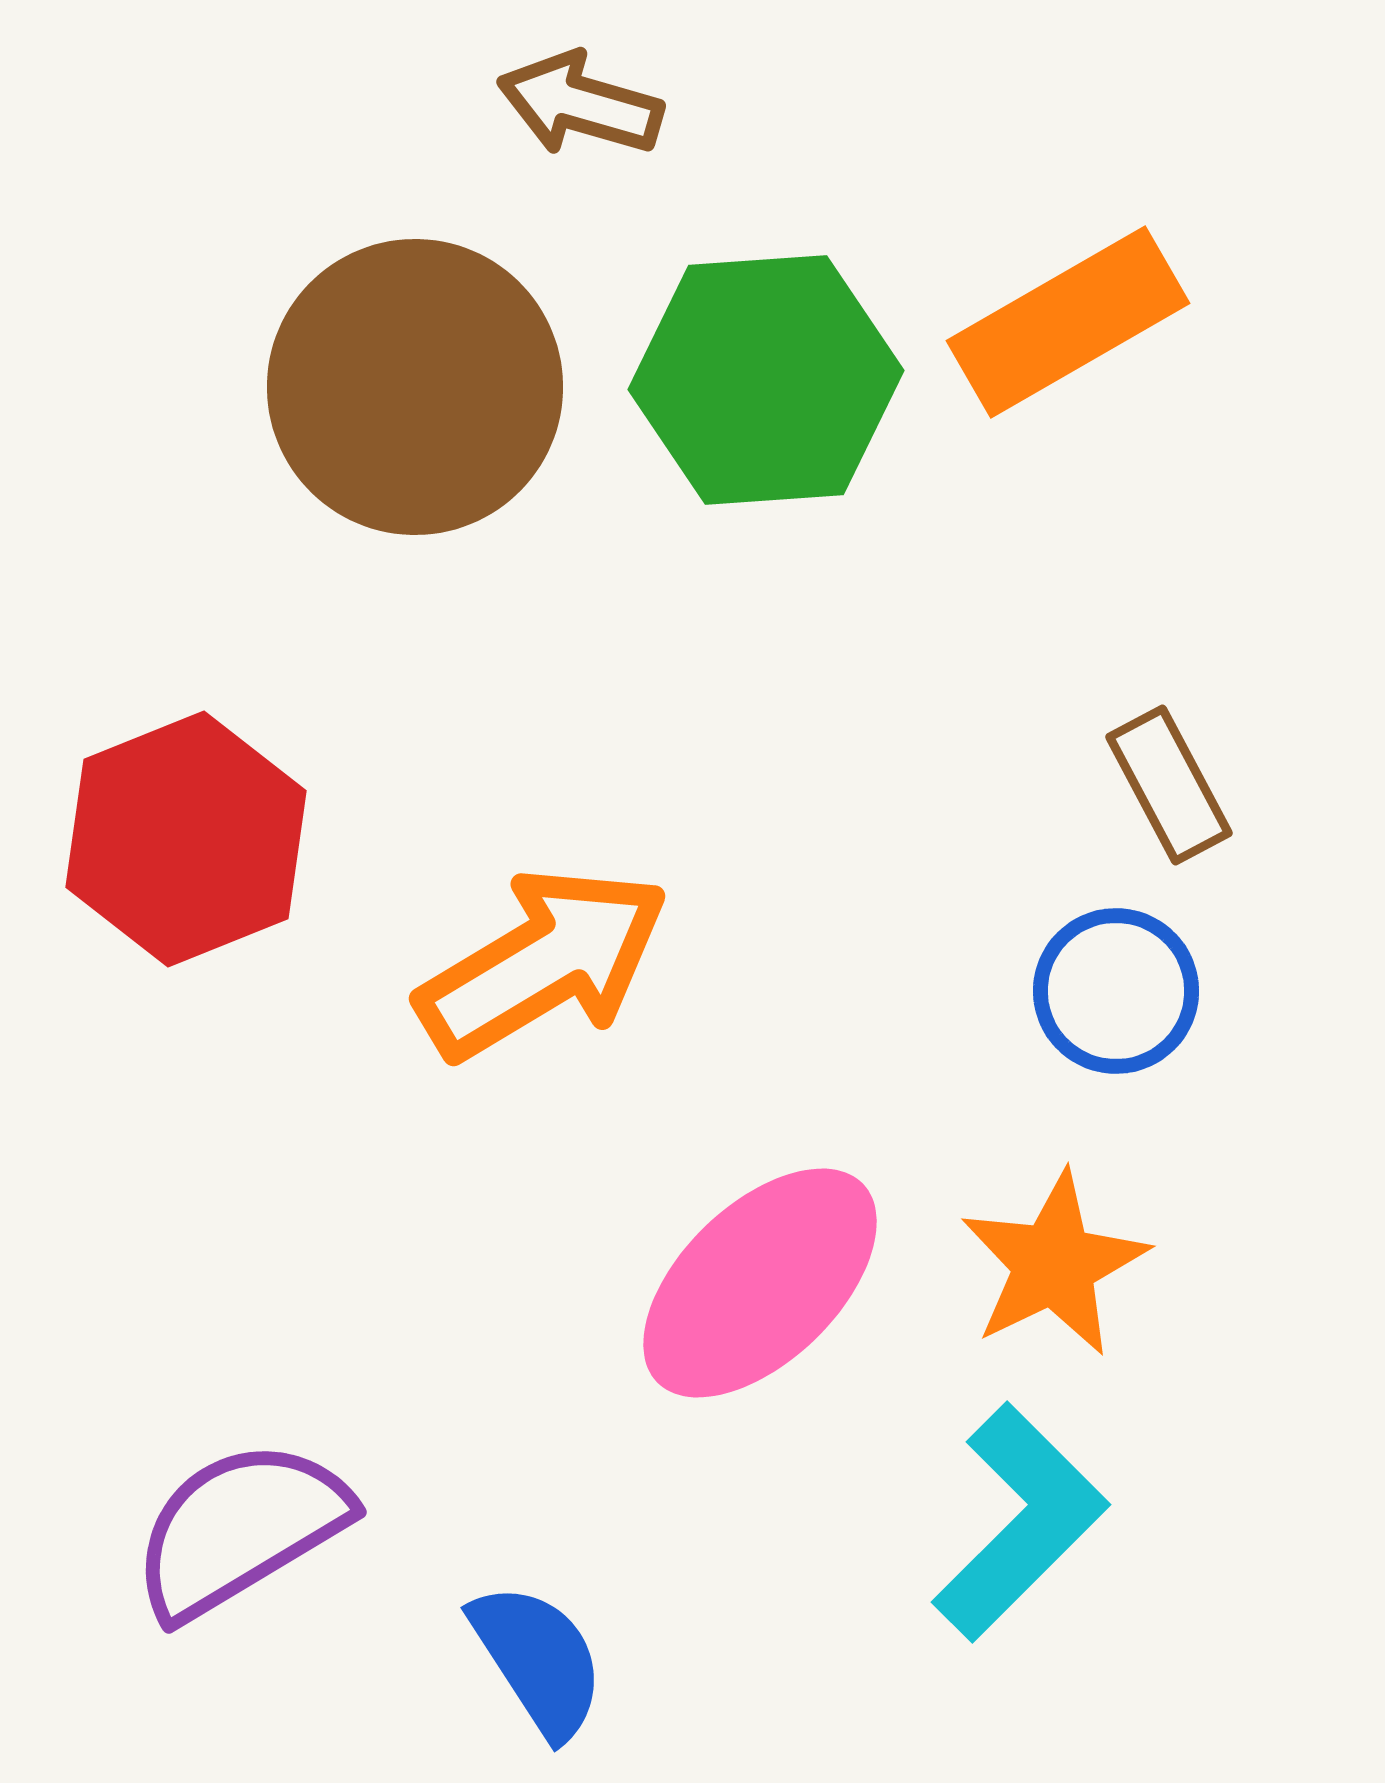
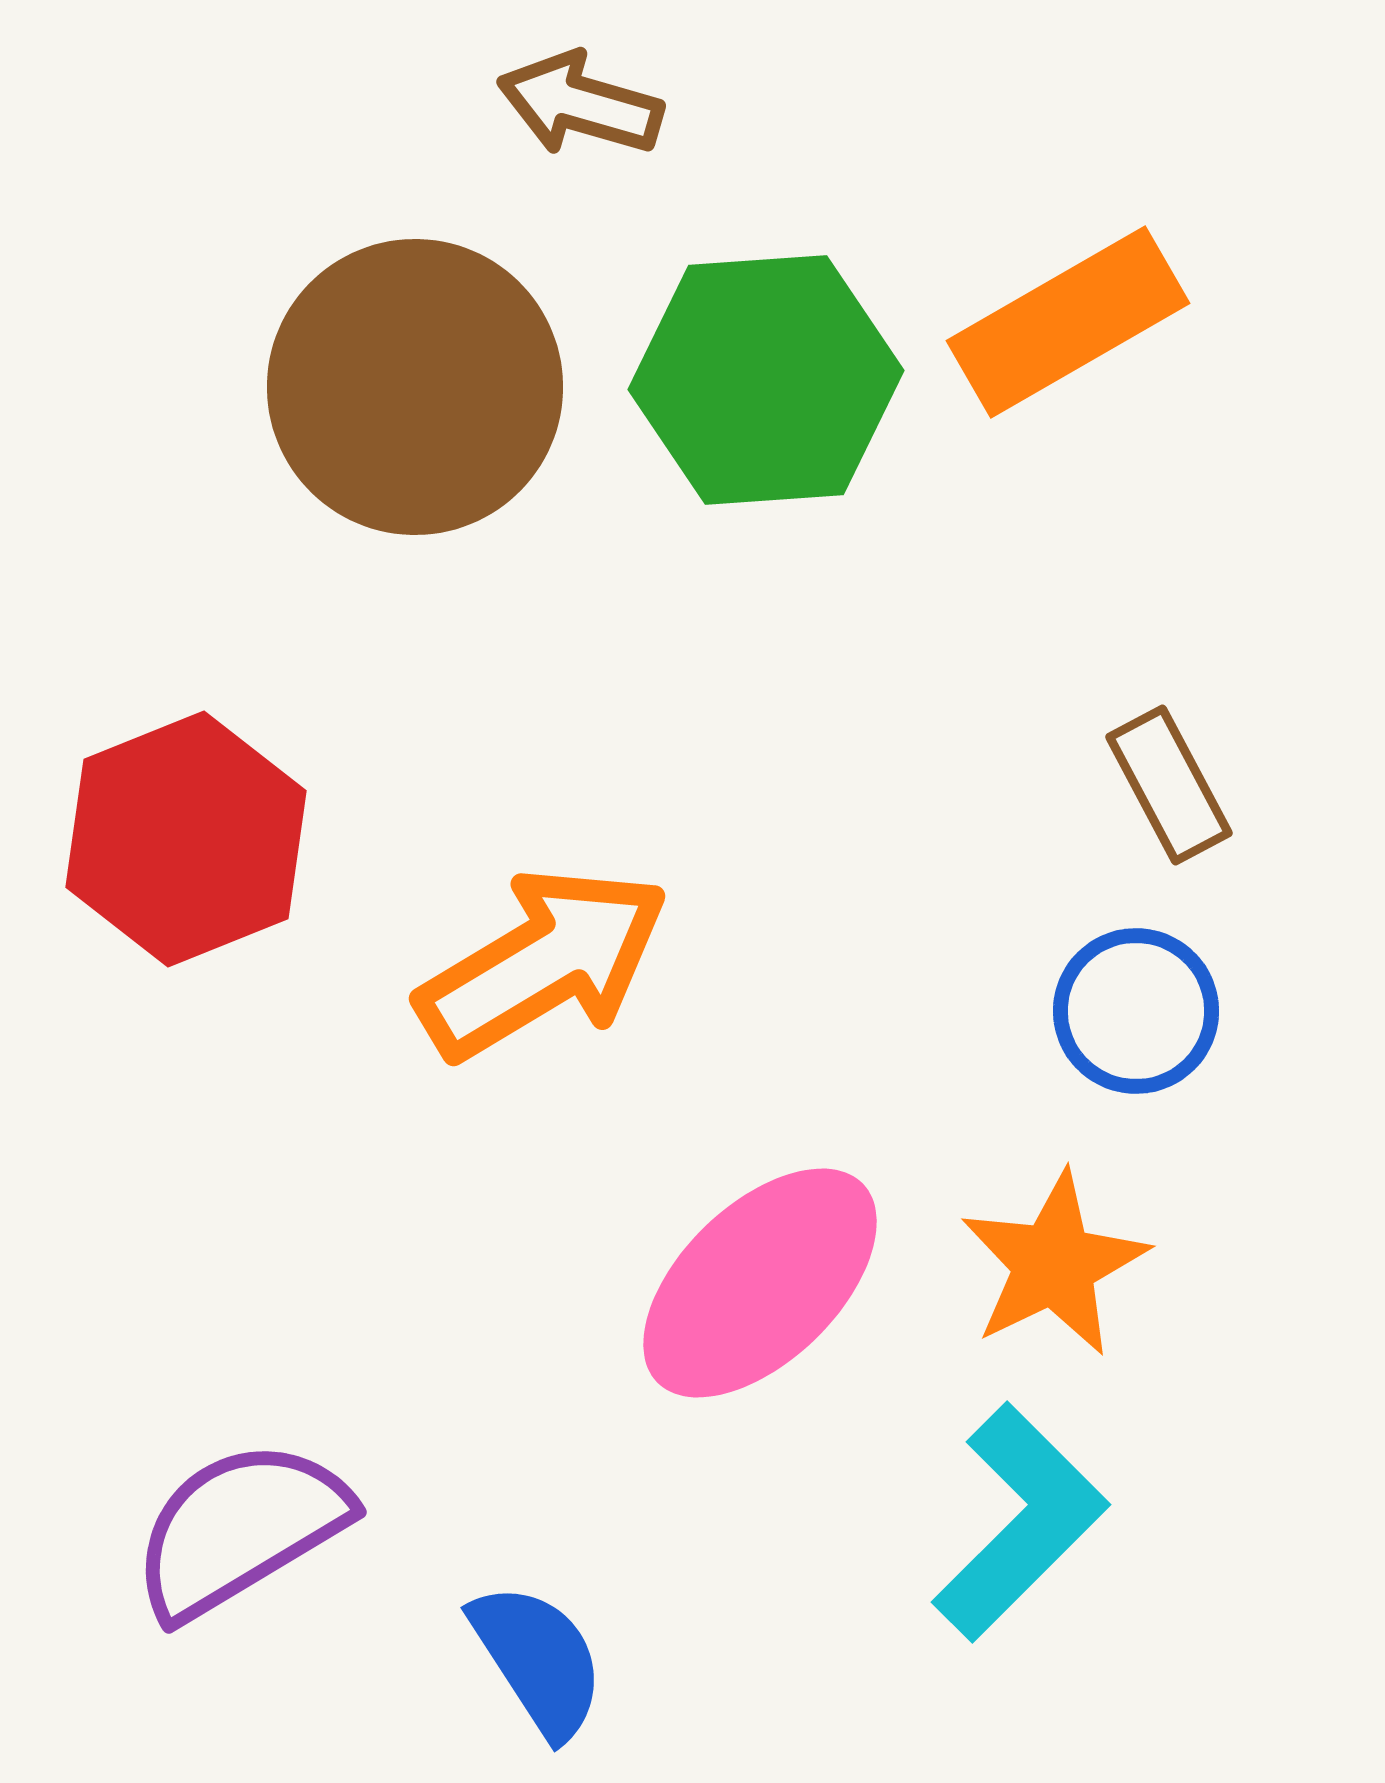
blue circle: moved 20 px right, 20 px down
